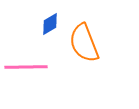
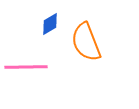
orange semicircle: moved 2 px right, 1 px up
